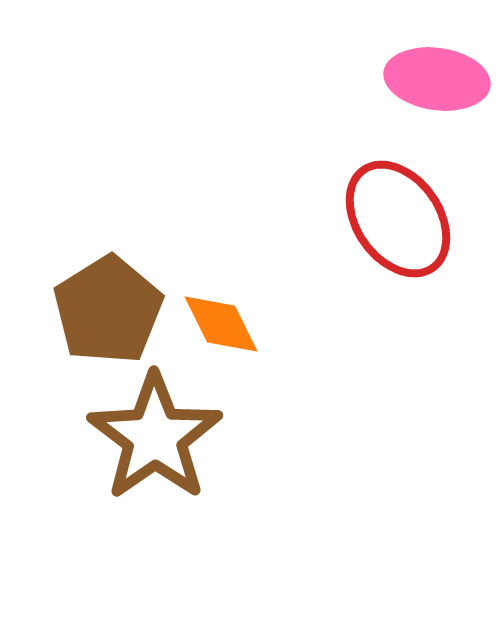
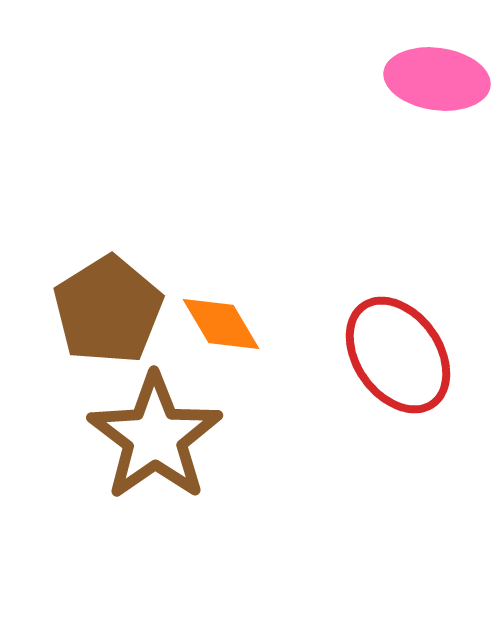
red ellipse: moved 136 px down
orange diamond: rotated 4 degrees counterclockwise
